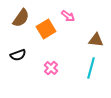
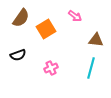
pink arrow: moved 7 px right
pink cross: rotated 24 degrees clockwise
